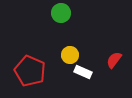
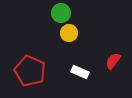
yellow circle: moved 1 px left, 22 px up
red semicircle: moved 1 px left, 1 px down
white rectangle: moved 3 px left
